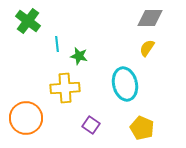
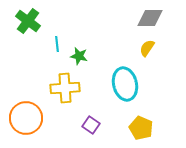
yellow pentagon: moved 1 px left
